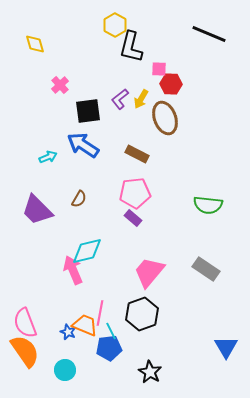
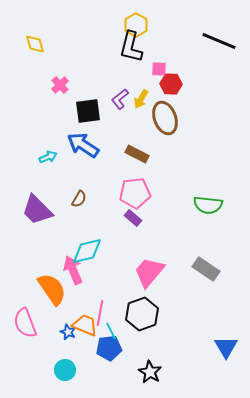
yellow hexagon: moved 21 px right
black line: moved 10 px right, 7 px down
orange semicircle: moved 27 px right, 62 px up
